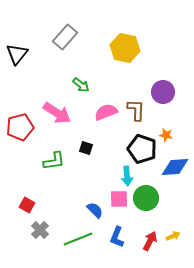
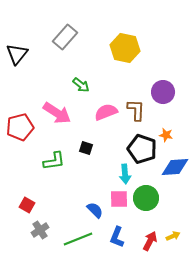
cyan arrow: moved 2 px left, 2 px up
gray cross: rotated 12 degrees clockwise
